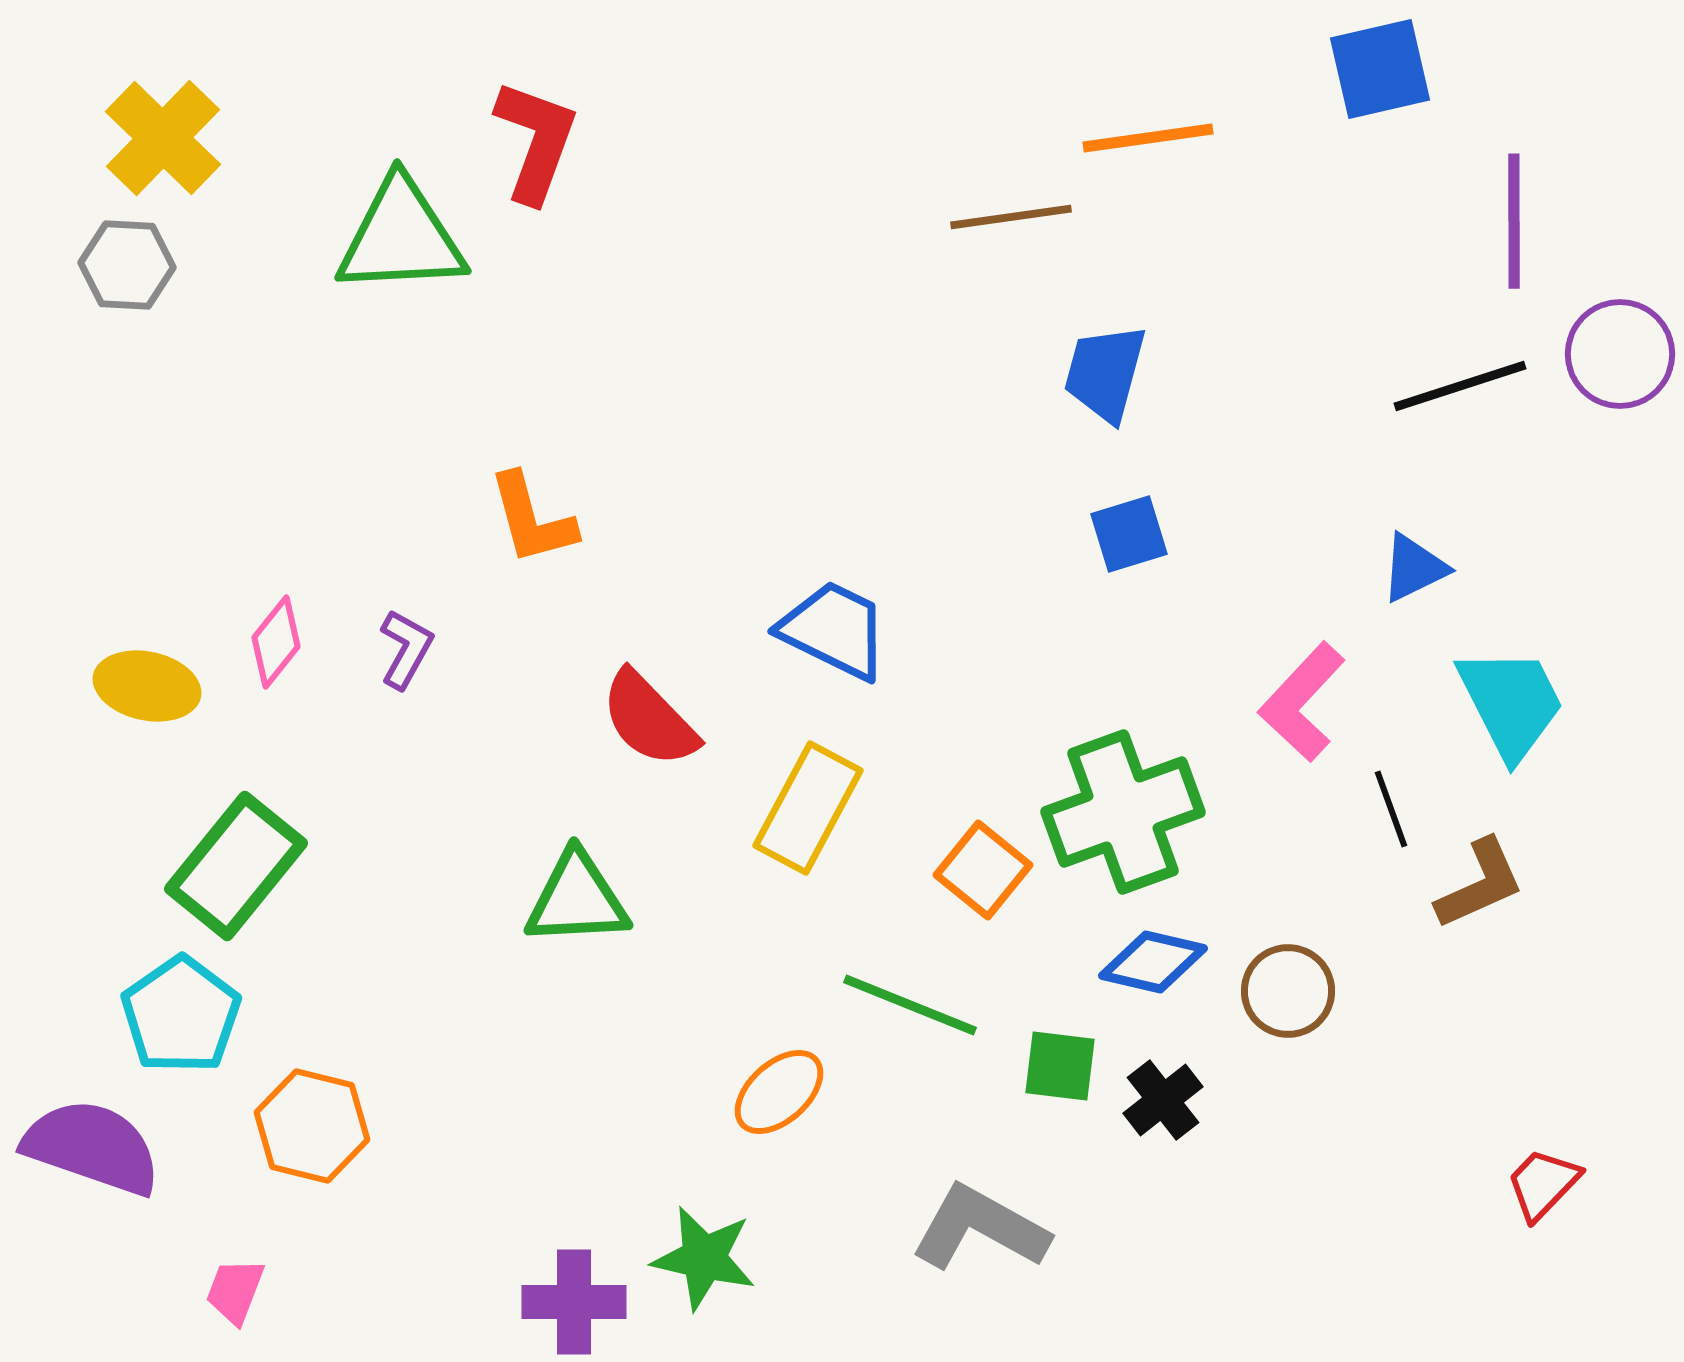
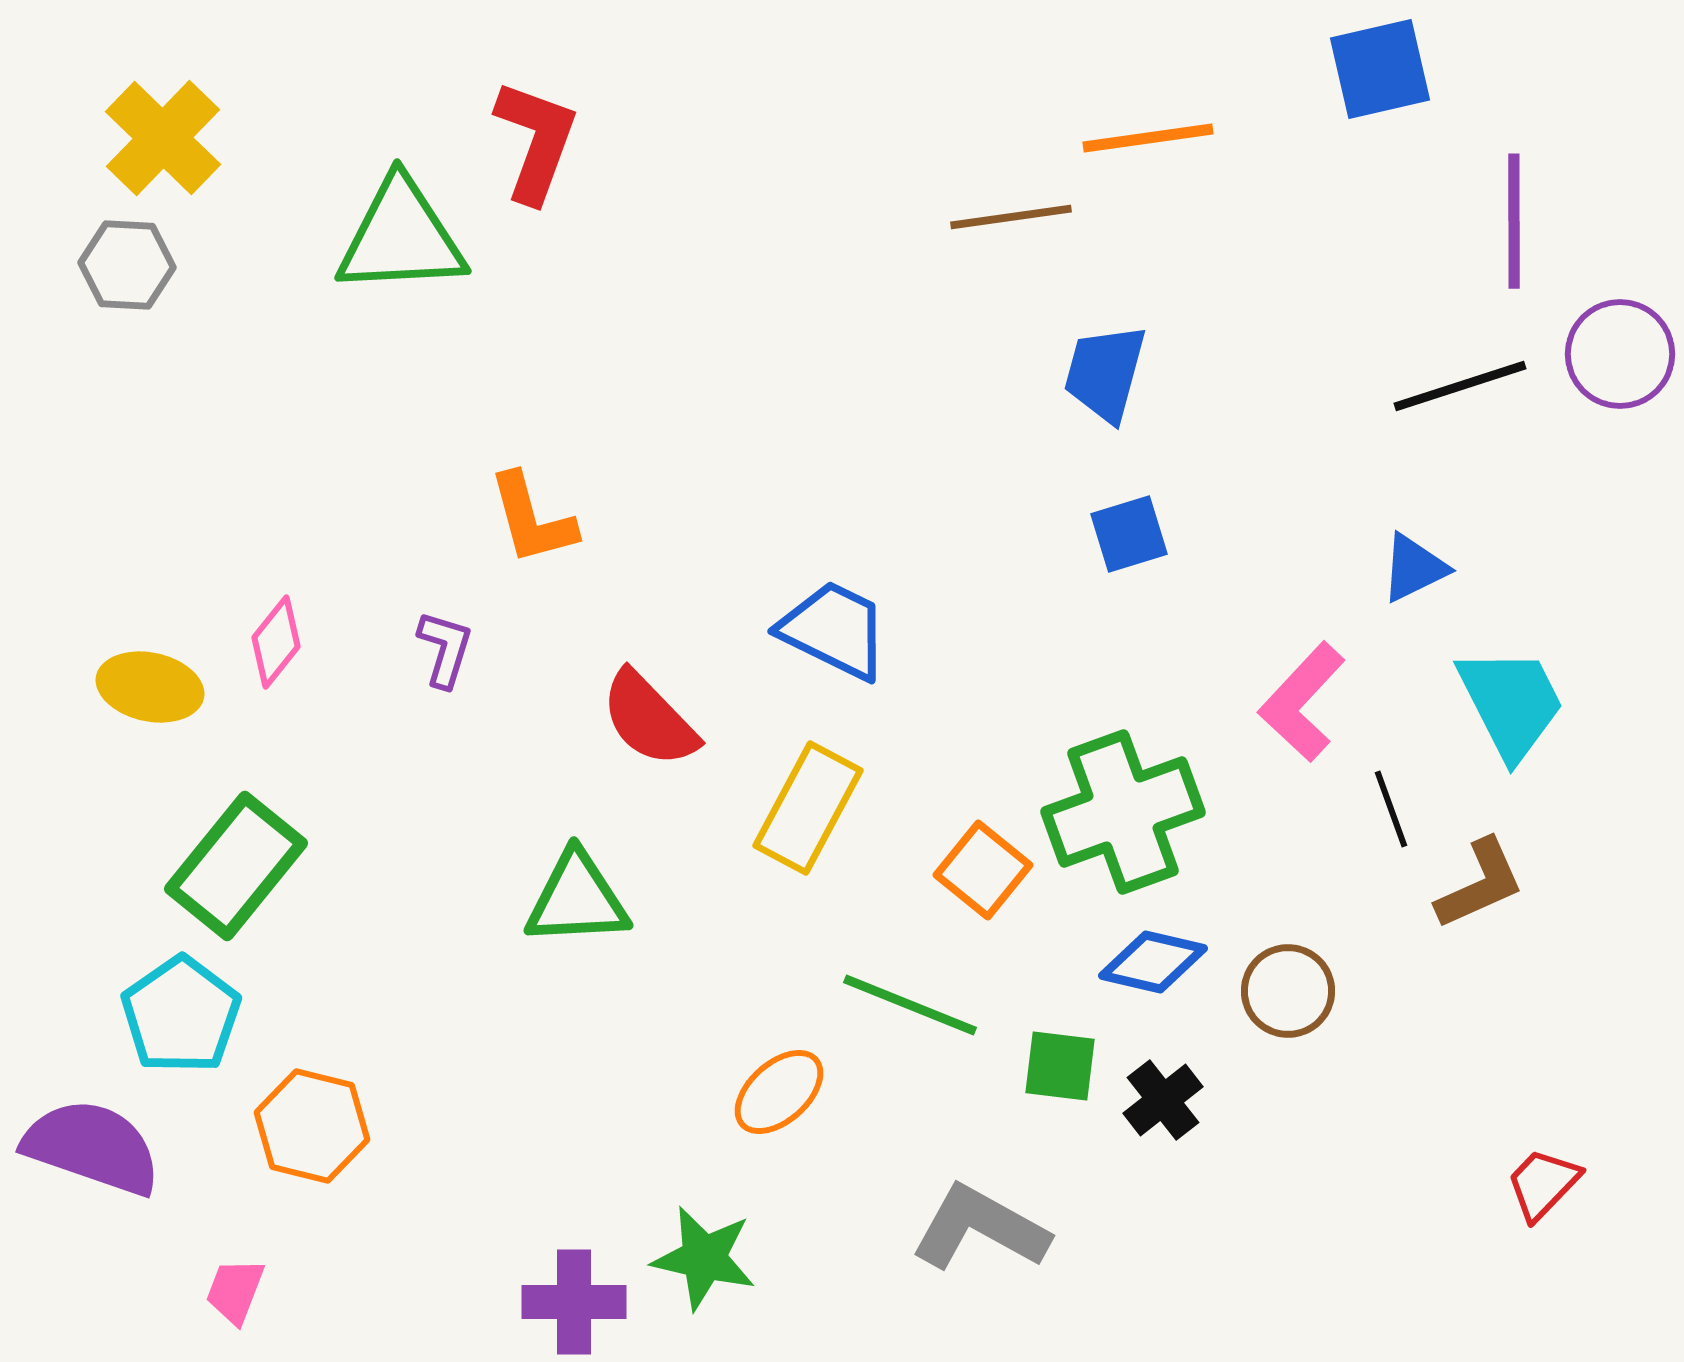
purple L-shape at (406, 649): moved 39 px right; rotated 12 degrees counterclockwise
yellow ellipse at (147, 686): moved 3 px right, 1 px down
